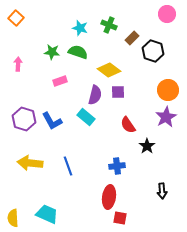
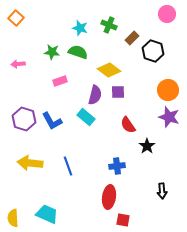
pink arrow: rotated 96 degrees counterclockwise
purple star: moved 3 px right; rotated 25 degrees counterclockwise
red square: moved 3 px right, 2 px down
